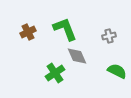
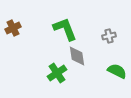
brown cross: moved 15 px left, 4 px up
gray diamond: rotated 15 degrees clockwise
green cross: moved 2 px right
